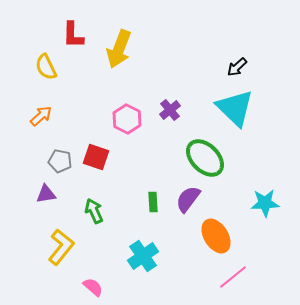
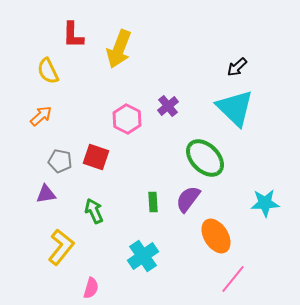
yellow semicircle: moved 2 px right, 4 px down
purple cross: moved 2 px left, 4 px up
pink line: moved 2 px down; rotated 12 degrees counterclockwise
pink semicircle: moved 2 px left, 1 px down; rotated 65 degrees clockwise
